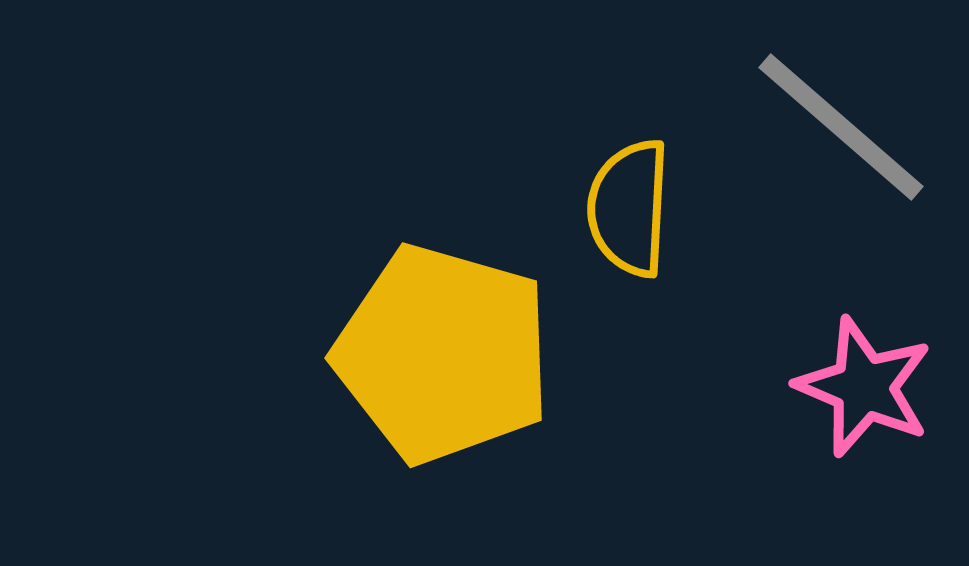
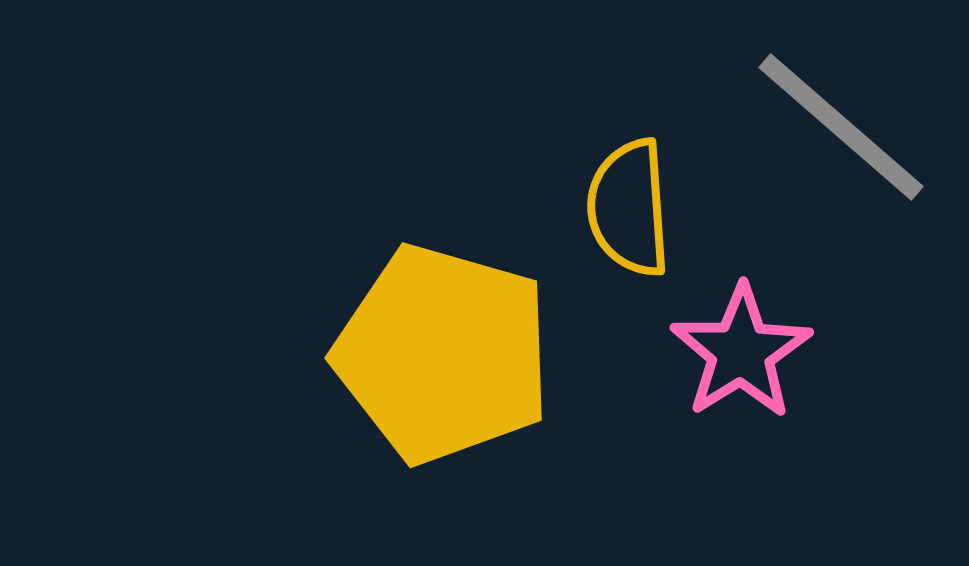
yellow semicircle: rotated 7 degrees counterclockwise
pink star: moved 123 px left, 35 px up; rotated 17 degrees clockwise
